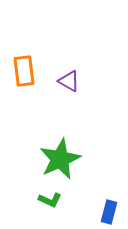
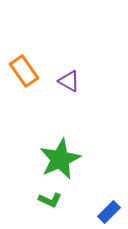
orange rectangle: rotated 28 degrees counterclockwise
blue rectangle: rotated 30 degrees clockwise
